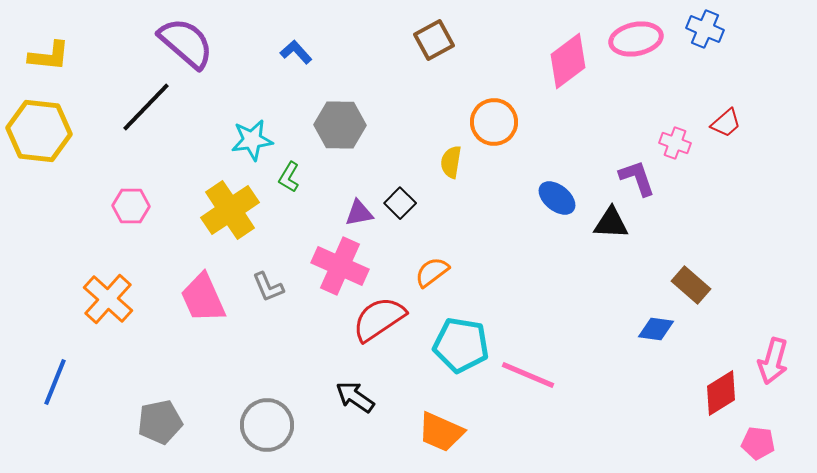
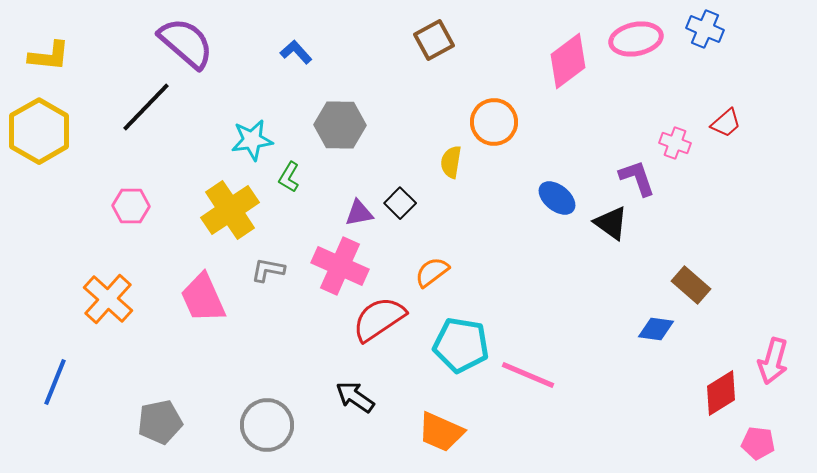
yellow hexagon at (39, 131): rotated 24 degrees clockwise
black triangle at (611, 223): rotated 33 degrees clockwise
gray L-shape at (268, 287): moved 17 px up; rotated 124 degrees clockwise
